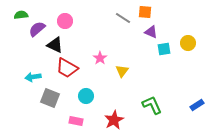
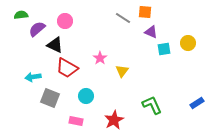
blue rectangle: moved 2 px up
